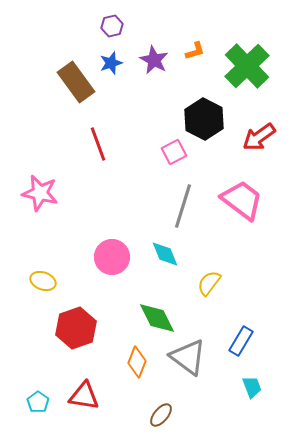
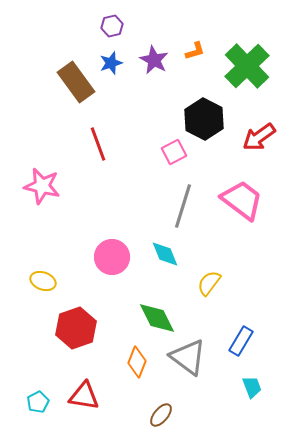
pink star: moved 2 px right, 7 px up
cyan pentagon: rotated 10 degrees clockwise
